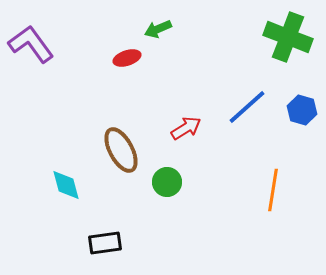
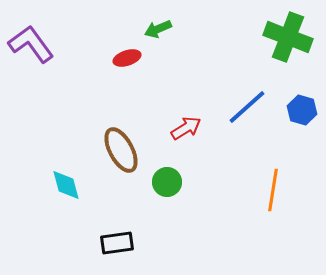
black rectangle: moved 12 px right
